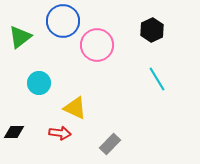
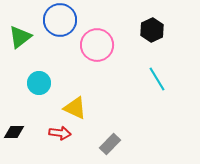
blue circle: moved 3 px left, 1 px up
